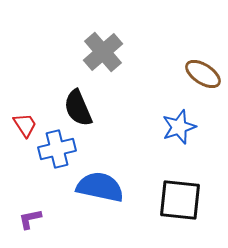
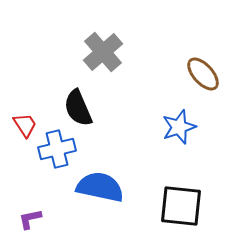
brown ellipse: rotated 15 degrees clockwise
black square: moved 1 px right, 6 px down
